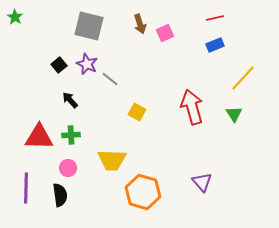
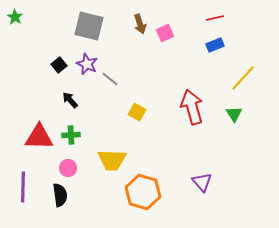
purple line: moved 3 px left, 1 px up
